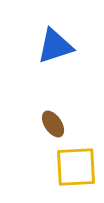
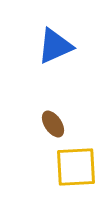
blue triangle: rotated 6 degrees counterclockwise
